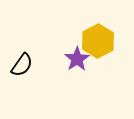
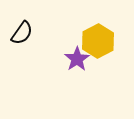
black semicircle: moved 32 px up
